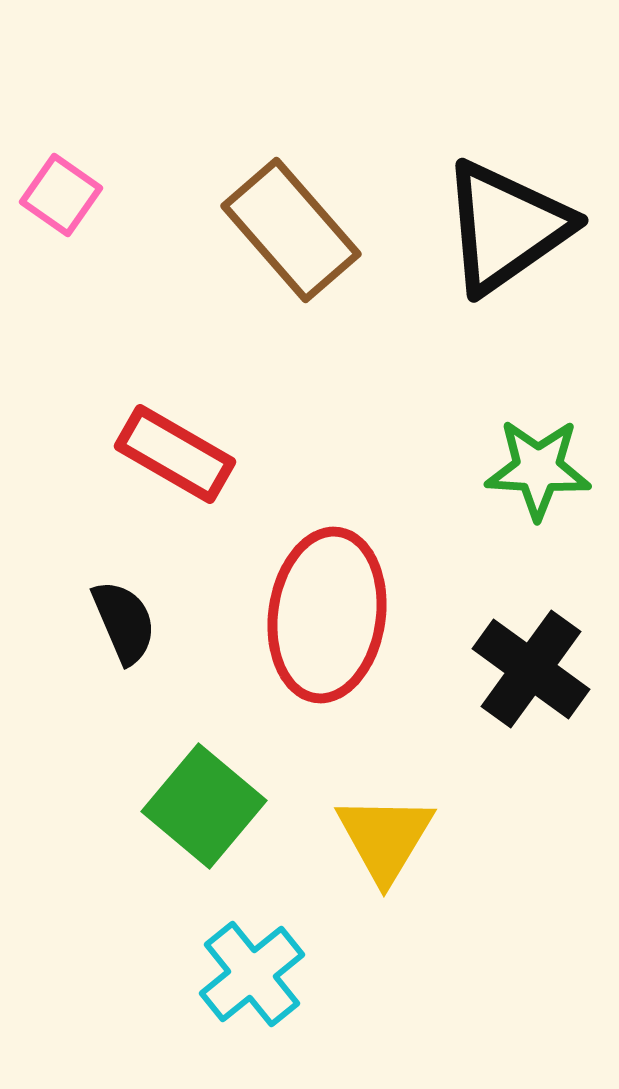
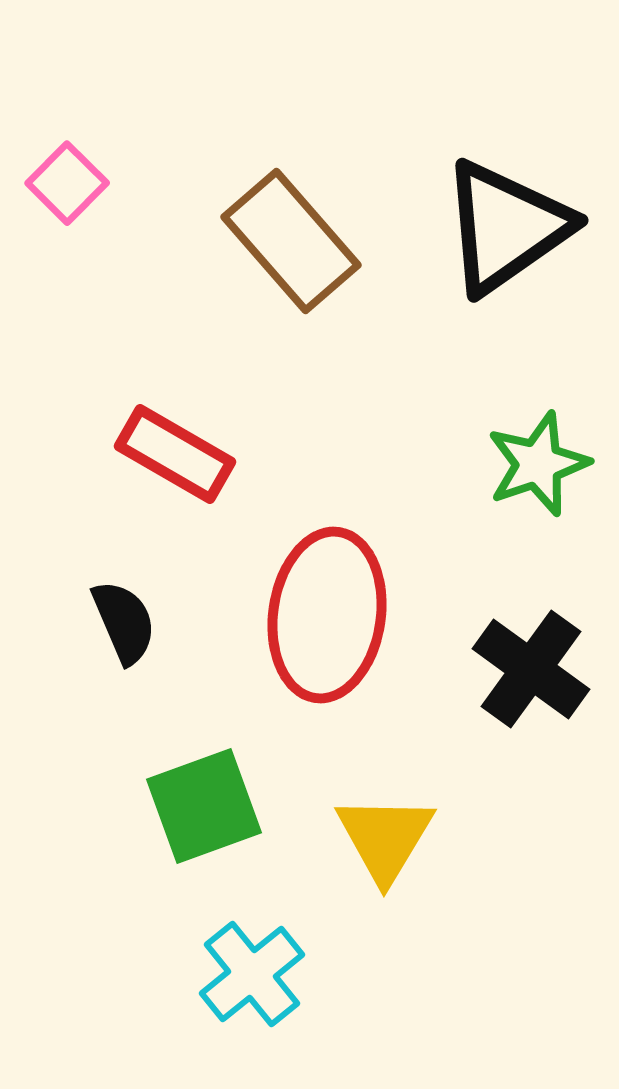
pink square: moved 6 px right, 12 px up; rotated 10 degrees clockwise
brown rectangle: moved 11 px down
green star: moved 5 px up; rotated 22 degrees counterclockwise
green square: rotated 30 degrees clockwise
